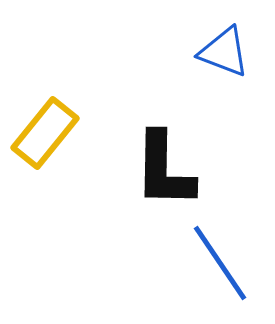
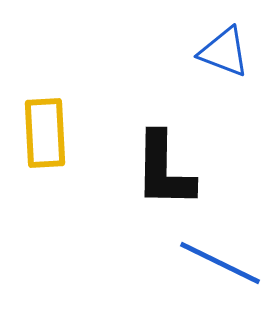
yellow rectangle: rotated 42 degrees counterclockwise
blue line: rotated 30 degrees counterclockwise
